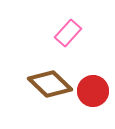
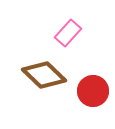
brown diamond: moved 6 px left, 9 px up
